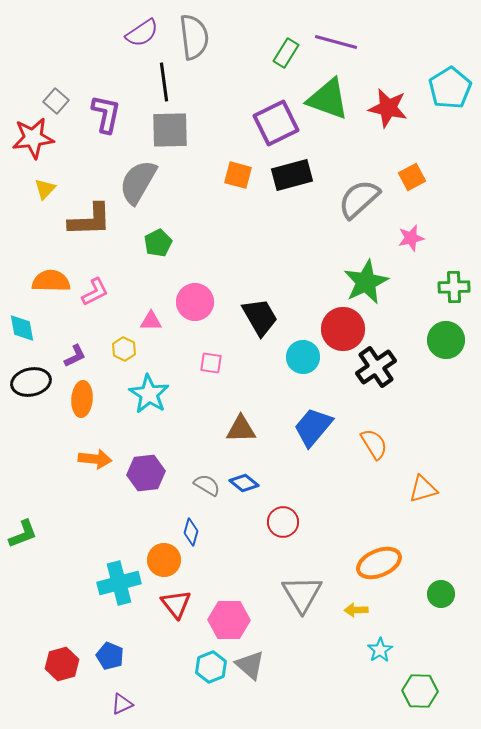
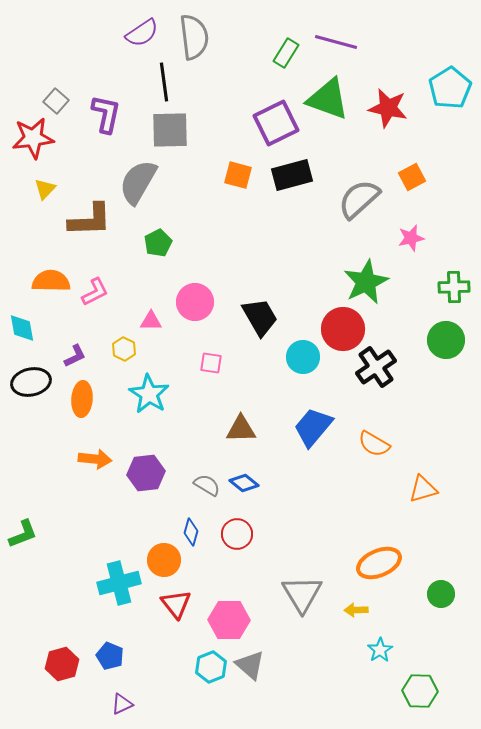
orange semicircle at (374, 444): rotated 152 degrees clockwise
red circle at (283, 522): moved 46 px left, 12 px down
